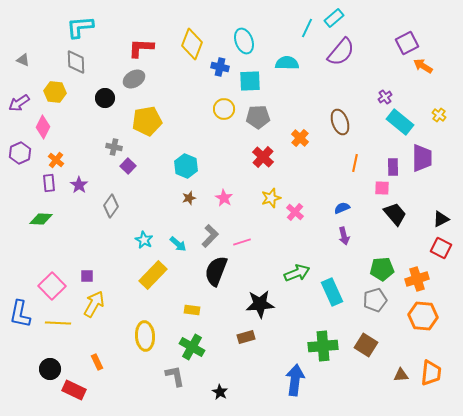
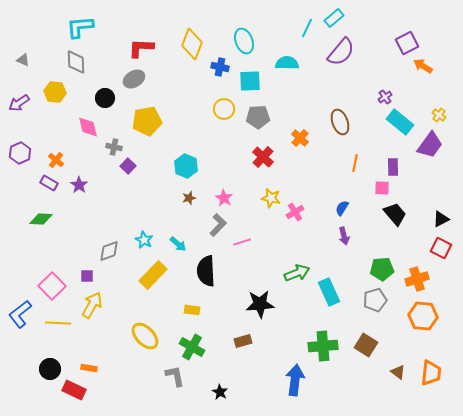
pink diamond at (43, 127): moved 45 px right; rotated 40 degrees counterclockwise
purple trapezoid at (422, 158): moved 8 px right, 13 px up; rotated 36 degrees clockwise
purple rectangle at (49, 183): rotated 54 degrees counterclockwise
yellow star at (271, 198): rotated 30 degrees clockwise
gray diamond at (111, 206): moved 2 px left, 45 px down; rotated 35 degrees clockwise
blue semicircle at (342, 208): rotated 35 degrees counterclockwise
pink cross at (295, 212): rotated 18 degrees clockwise
gray L-shape at (210, 236): moved 8 px right, 11 px up
black semicircle at (216, 271): moved 10 px left; rotated 24 degrees counterclockwise
cyan rectangle at (332, 292): moved 3 px left
yellow arrow at (94, 304): moved 2 px left, 1 px down
blue L-shape at (20, 314): rotated 40 degrees clockwise
yellow ellipse at (145, 336): rotated 40 degrees counterclockwise
brown rectangle at (246, 337): moved 3 px left, 4 px down
orange rectangle at (97, 362): moved 8 px left, 6 px down; rotated 56 degrees counterclockwise
brown triangle at (401, 375): moved 3 px left, 3 px up; rotated 42 degrees clockwise
